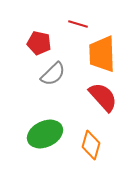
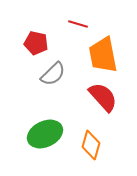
red pentagon: moved 3 px left
orange trapezoid: moved 1 px right, 1 px down; rotated 9 degrees counterclockwise
